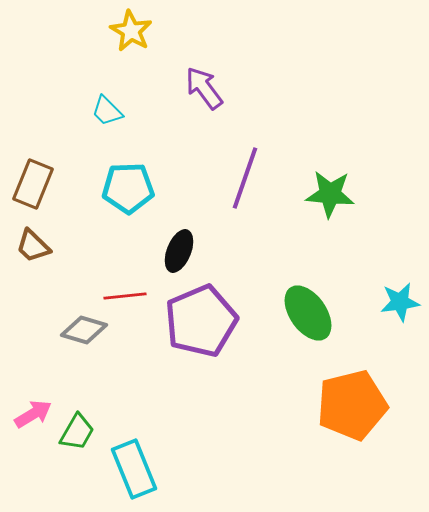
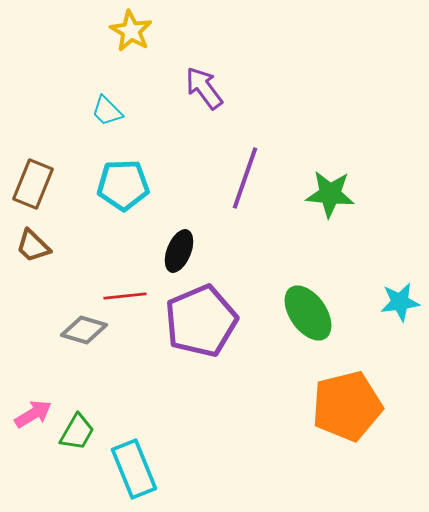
cyan pentagon: moved 5 px left, 3 px up
orange pentagon: moved 5 px left, 1 px down
